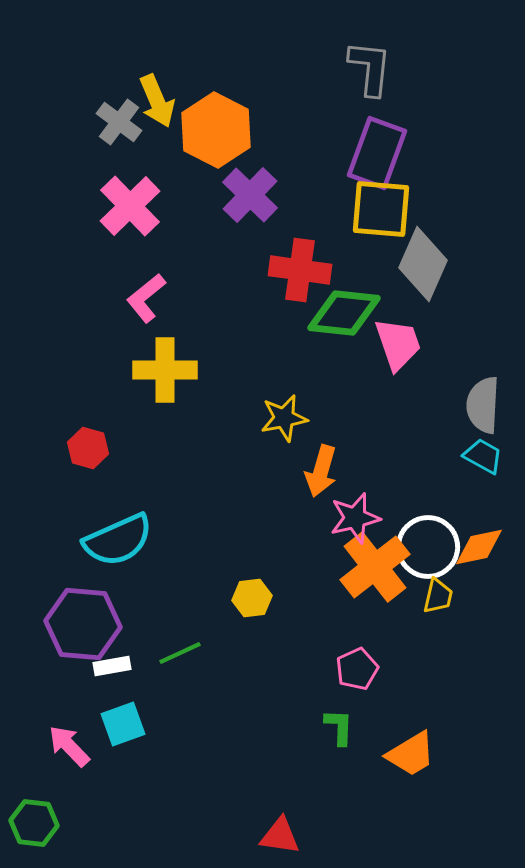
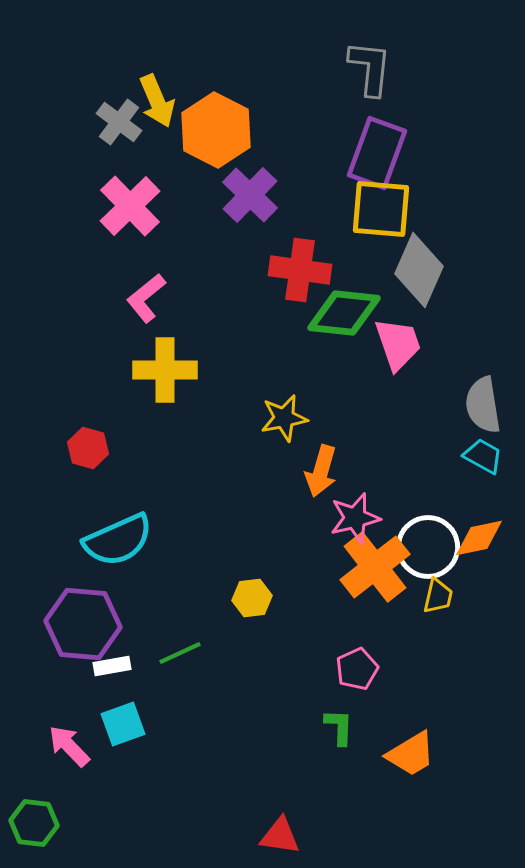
gray diamond: moved 4 px left, 6 px down
gray semicircle: rotated 12 degrees counterclockwise
orange diamond: moved 9 px up
